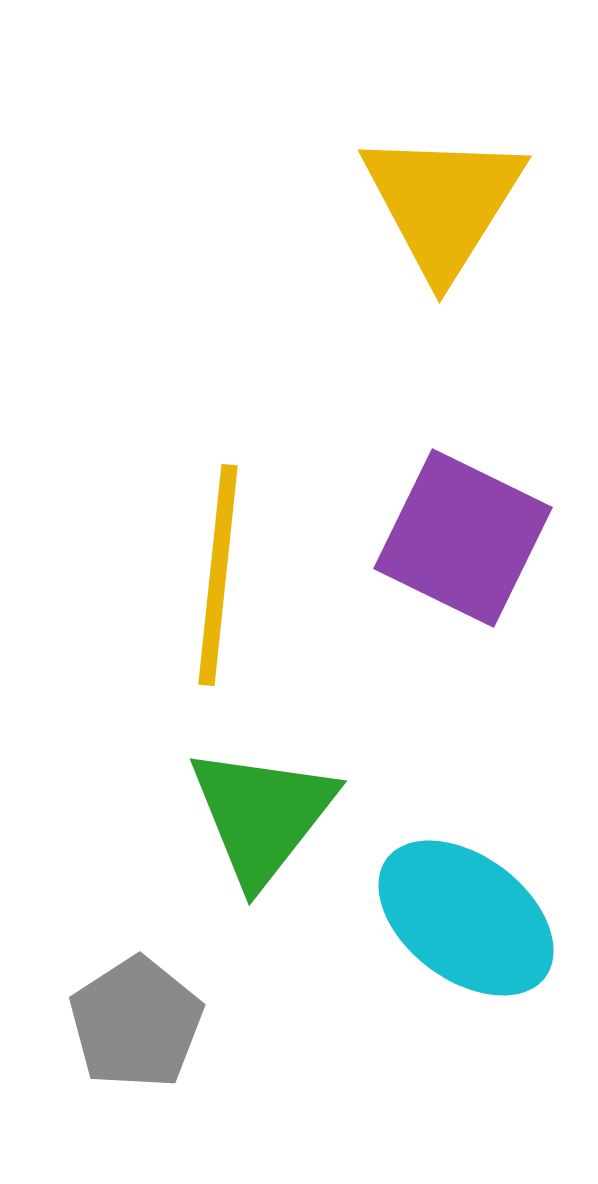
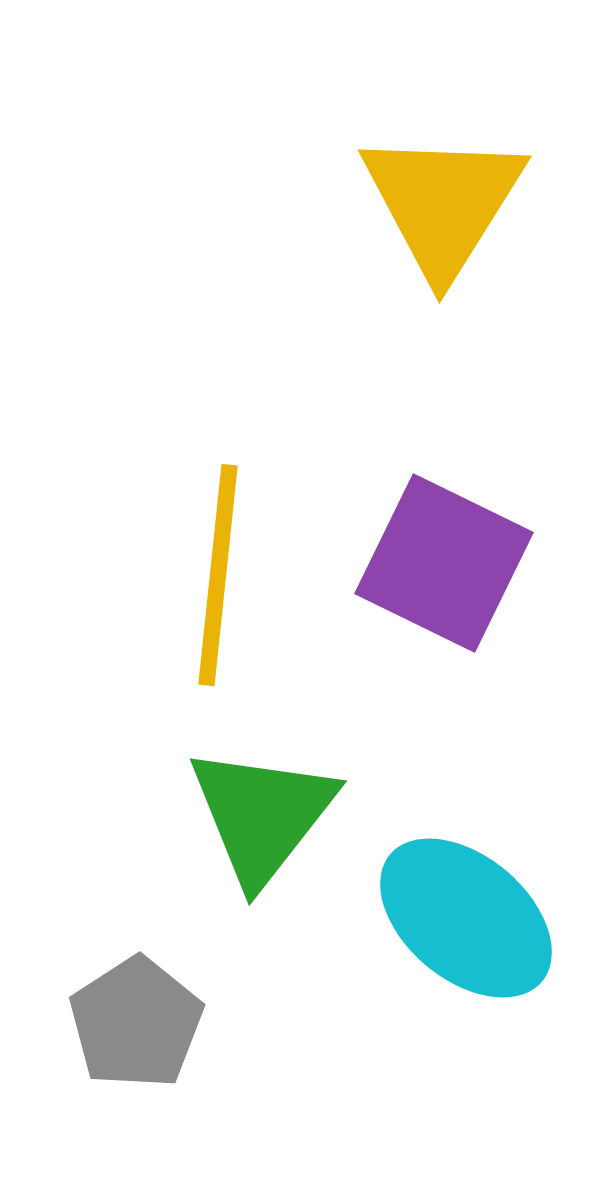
purple square: moved 19 px left, 25 px down
cyan ellipse: rotated 3 degrees clockwise
